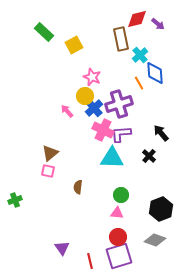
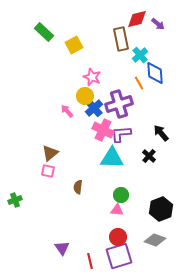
pink triangle: moved 3 px up
